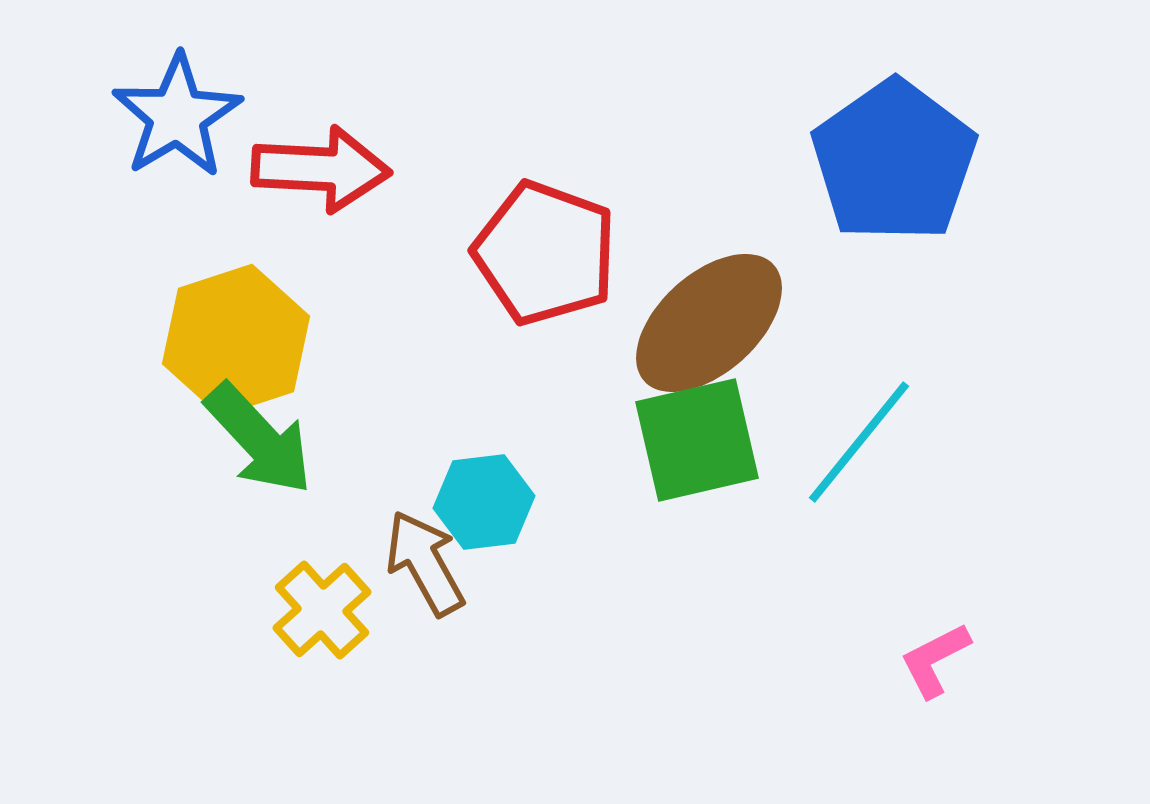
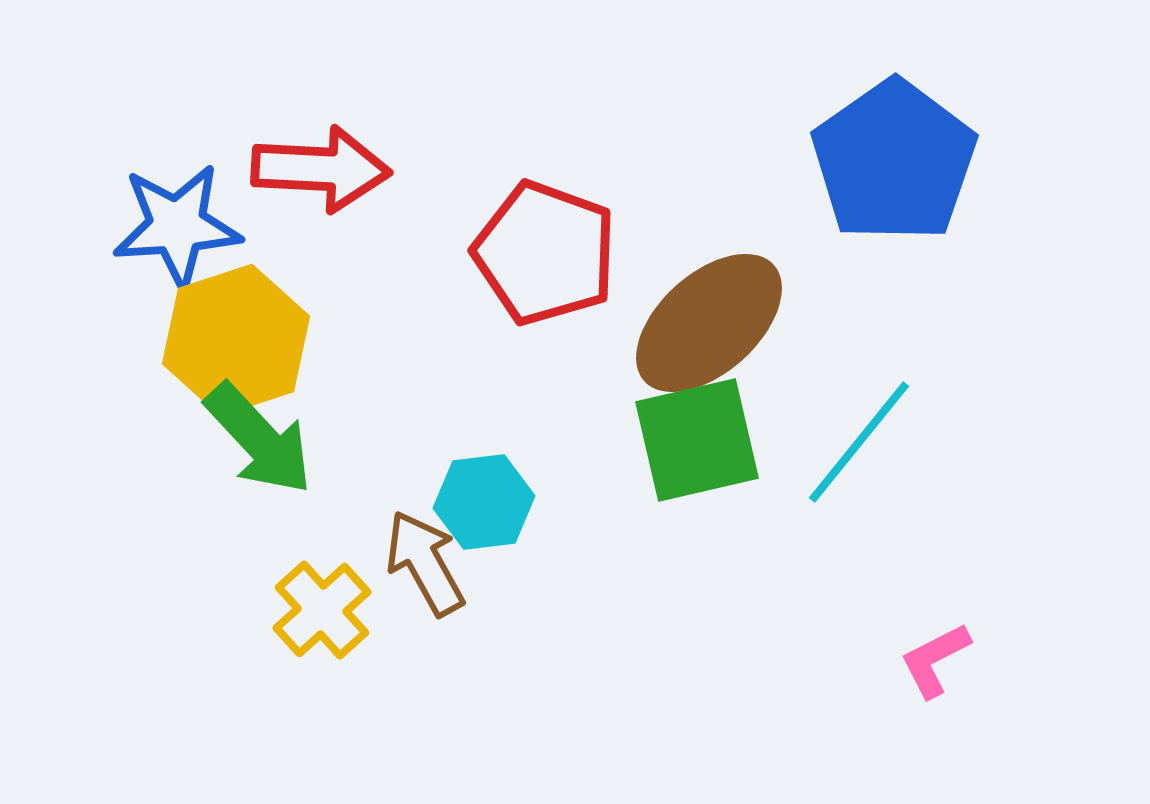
blue star: moved 110 px down; rotated 27 degrees clockwise
